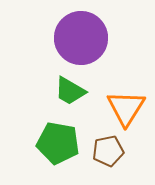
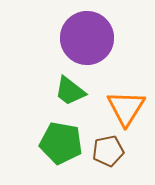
purple circle: moved 6 px right
green trapezoid: rotated 8 degrees clockwise
green pentagon: moved 3 px right
